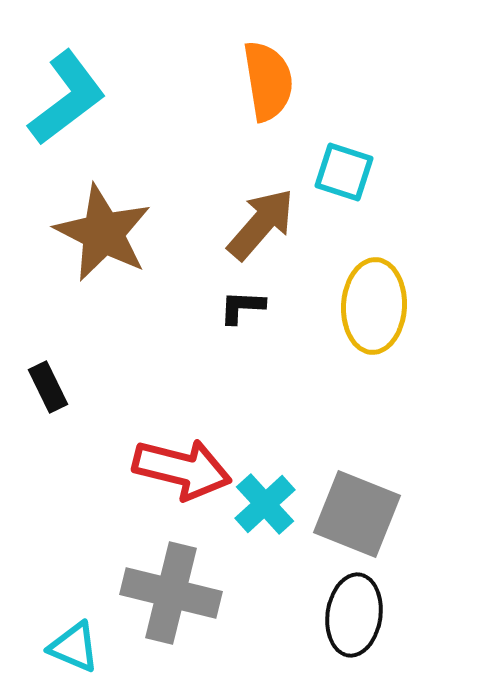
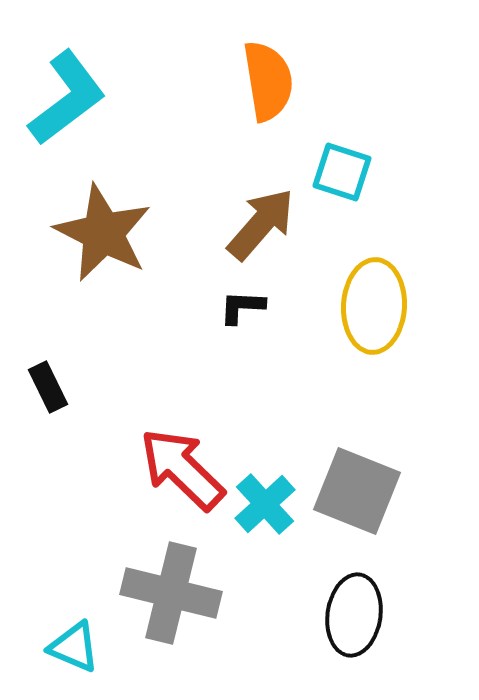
cyan square: moved 2 px left
red arrow: rotated 150 degrees counterclockwise
gray square: moved 23 px up
